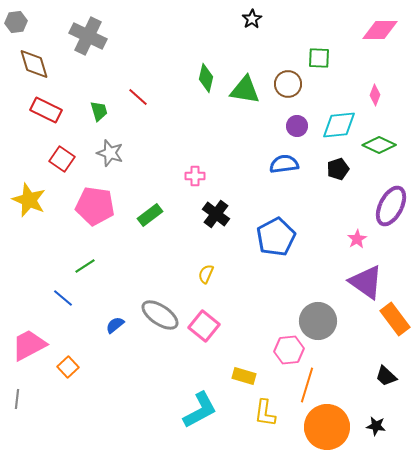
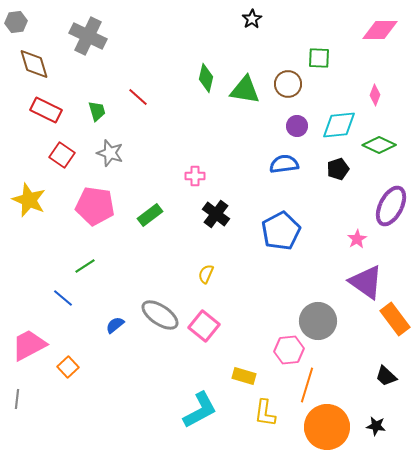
green trapezoid at (99, 111): moved 2 px left
red square at (62, 159): moved 4 px up
blue pentagon at (276, 237): moved 5 px right, 6 px up
